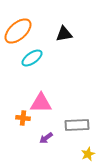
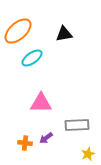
orange cross: moved 2 px right, 25 px down
